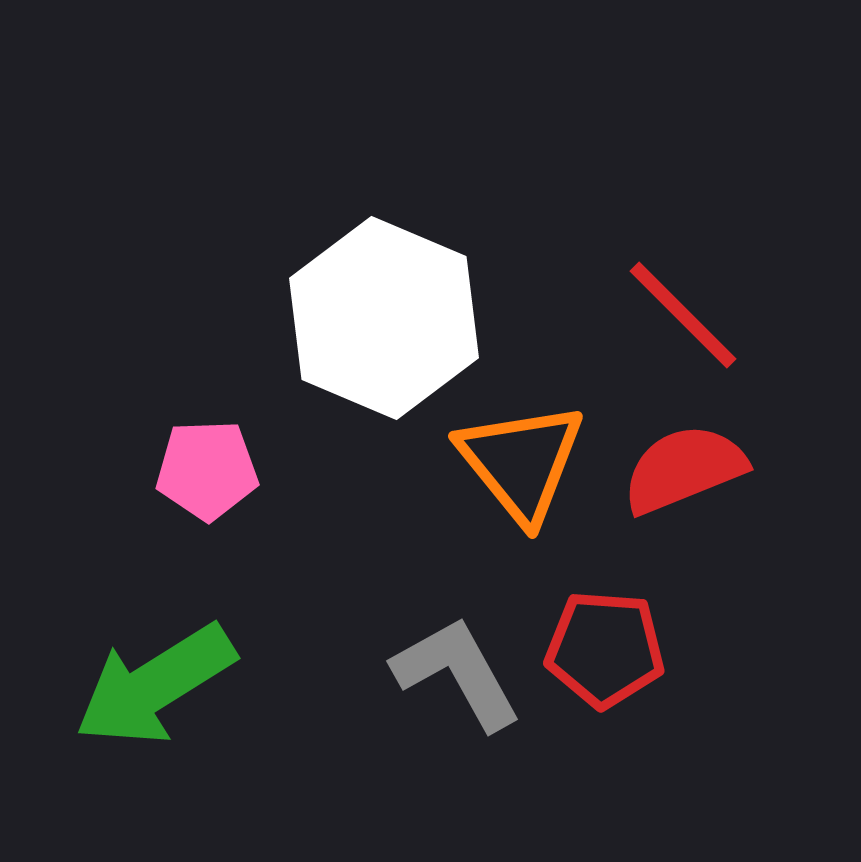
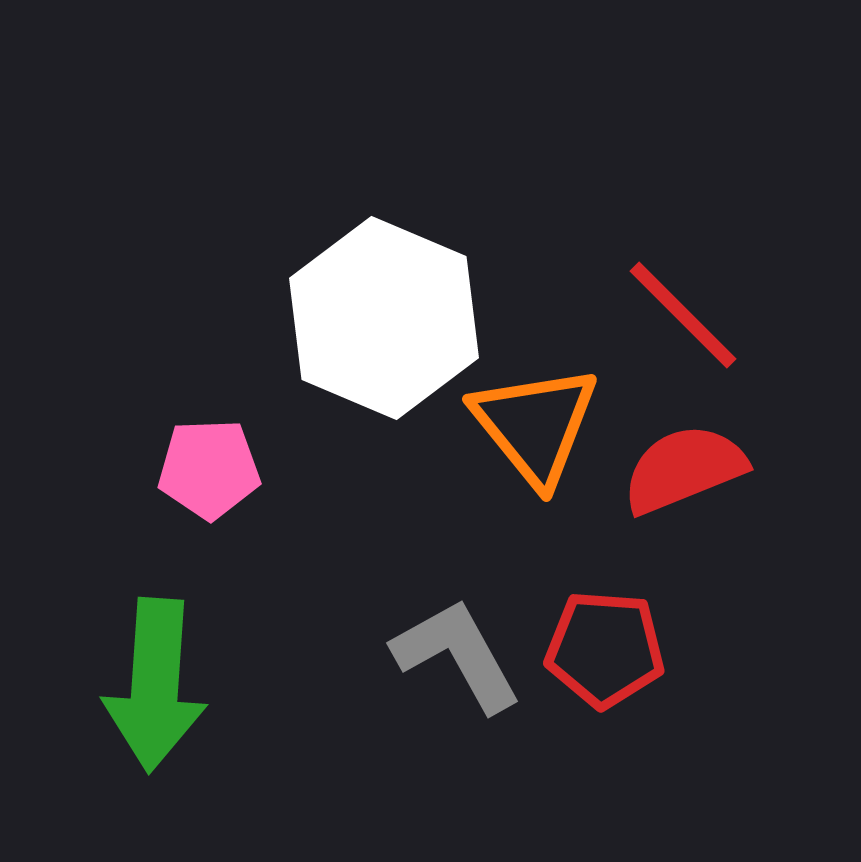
orange triangle: moved 14 px right, 37 px up
pink pentagon: moved 2 px right, 1 px up
gray L-shape: moved 18 px up
green arrow: rotated 54 degrees counterclockwise
